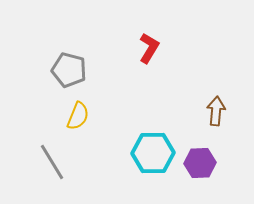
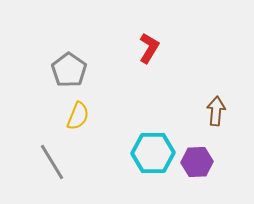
gray pentagon: rotated 20 degrees clockwise
purple hexagon: moved 3 px left, 1 px up
